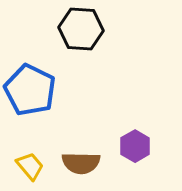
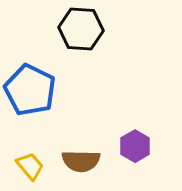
brown semicircle: moved 2 px up
